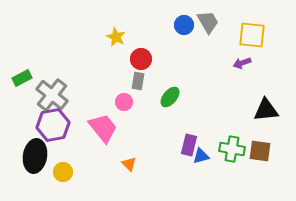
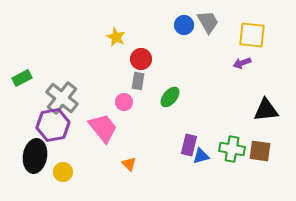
gray cross: moved 10 px right, 3 px down
